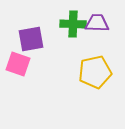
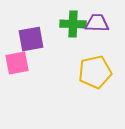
pink square: moved 1 px left, 1 px up; rotated 30 degrees counterclockwise
